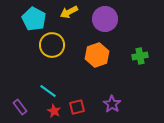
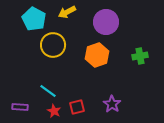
yellow arrow: moved 2 px left
purple circle: moved 1 px right, 3 px down
yellow circle: moved 1 px right
purple rectangle: rotated 49 degrees counterclockwise
